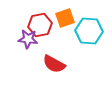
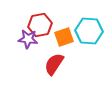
orange square: moved 1 px left, 19 px down
red semicircle: rotated 95 degrees clockwise
